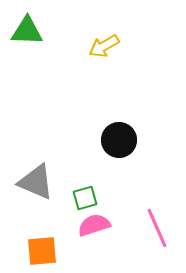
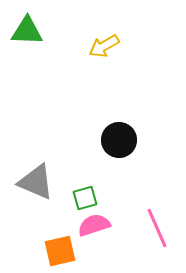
orange square: moved 18 px right; rotated 8 degrees counterclockwise
